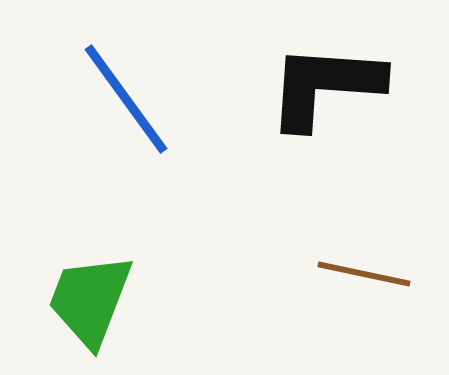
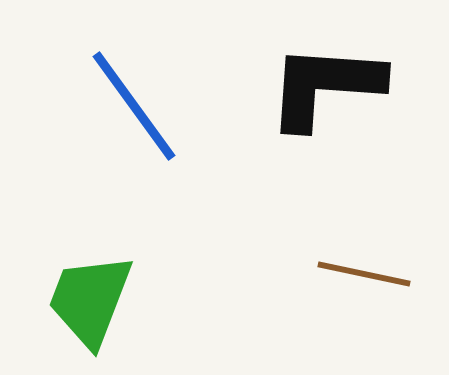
blue line: moved 8 px right, 7 px down
